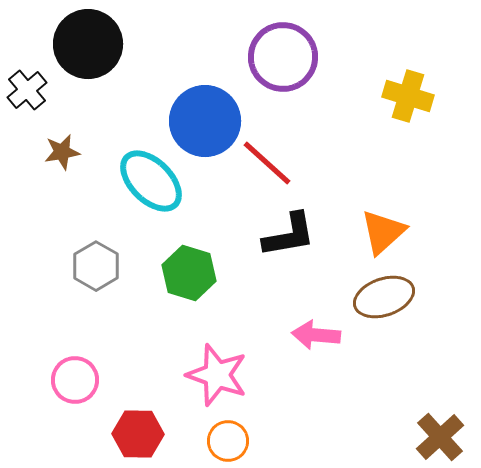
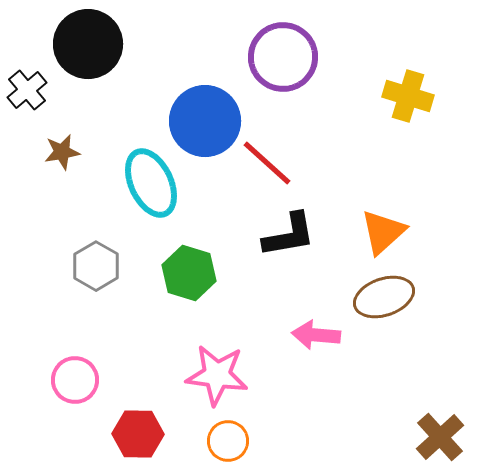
cyan ellipse: moved 2 px down; rotated 20 degrees clockwise
pink star: rotated 12 degrees counterclockwise
